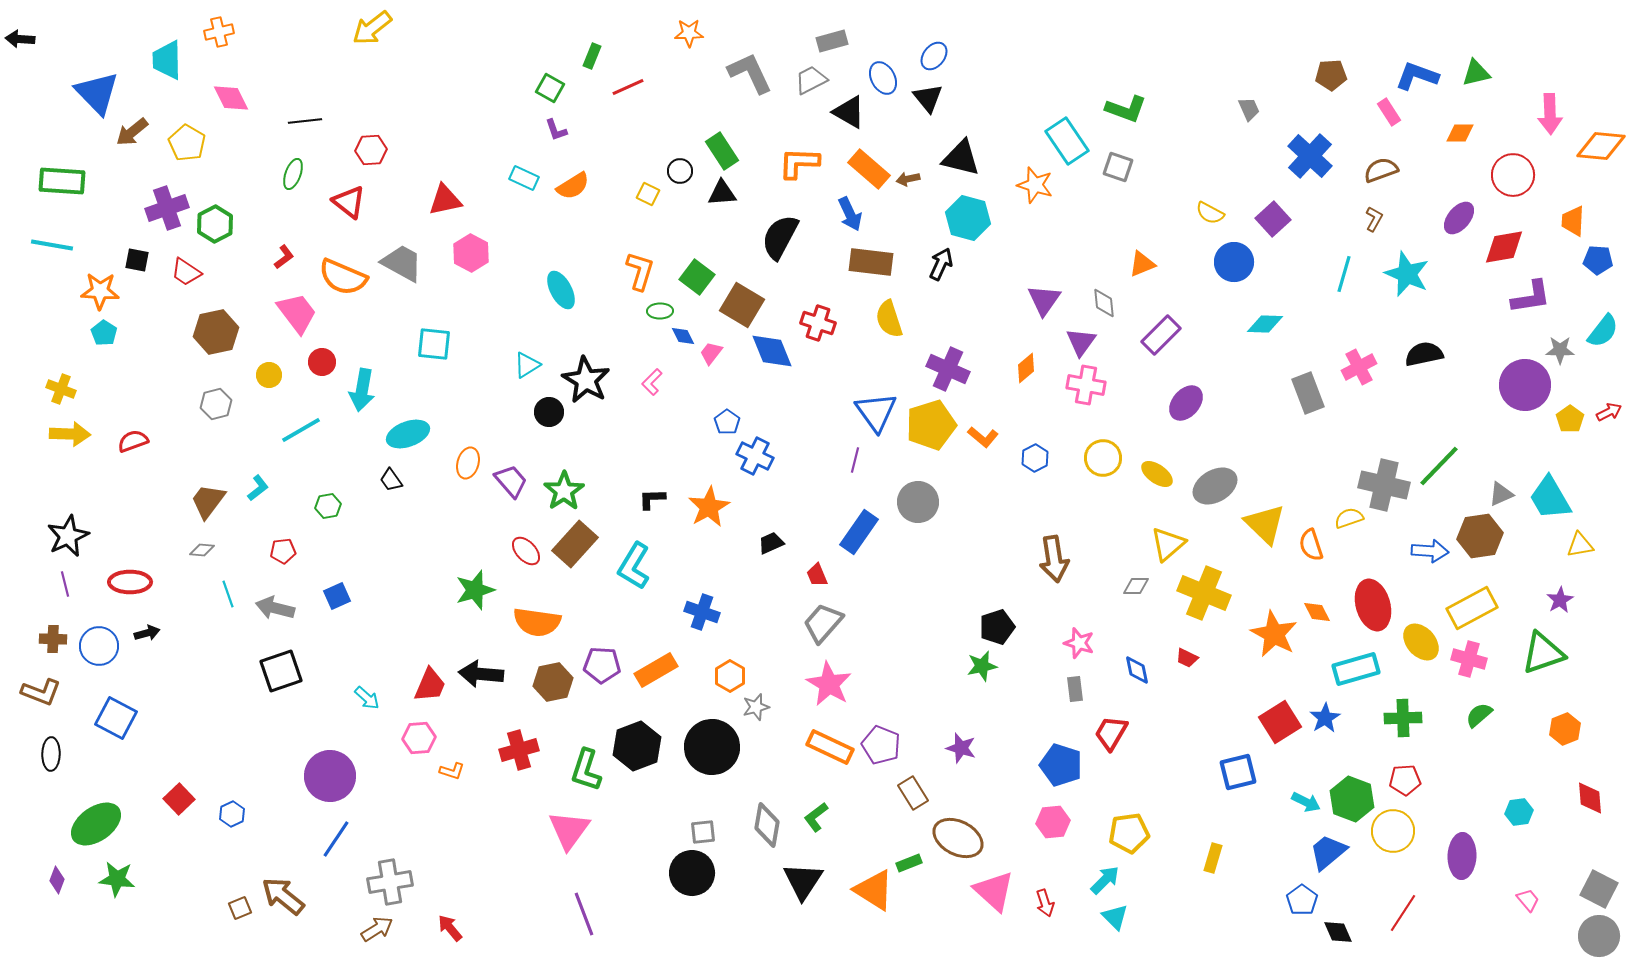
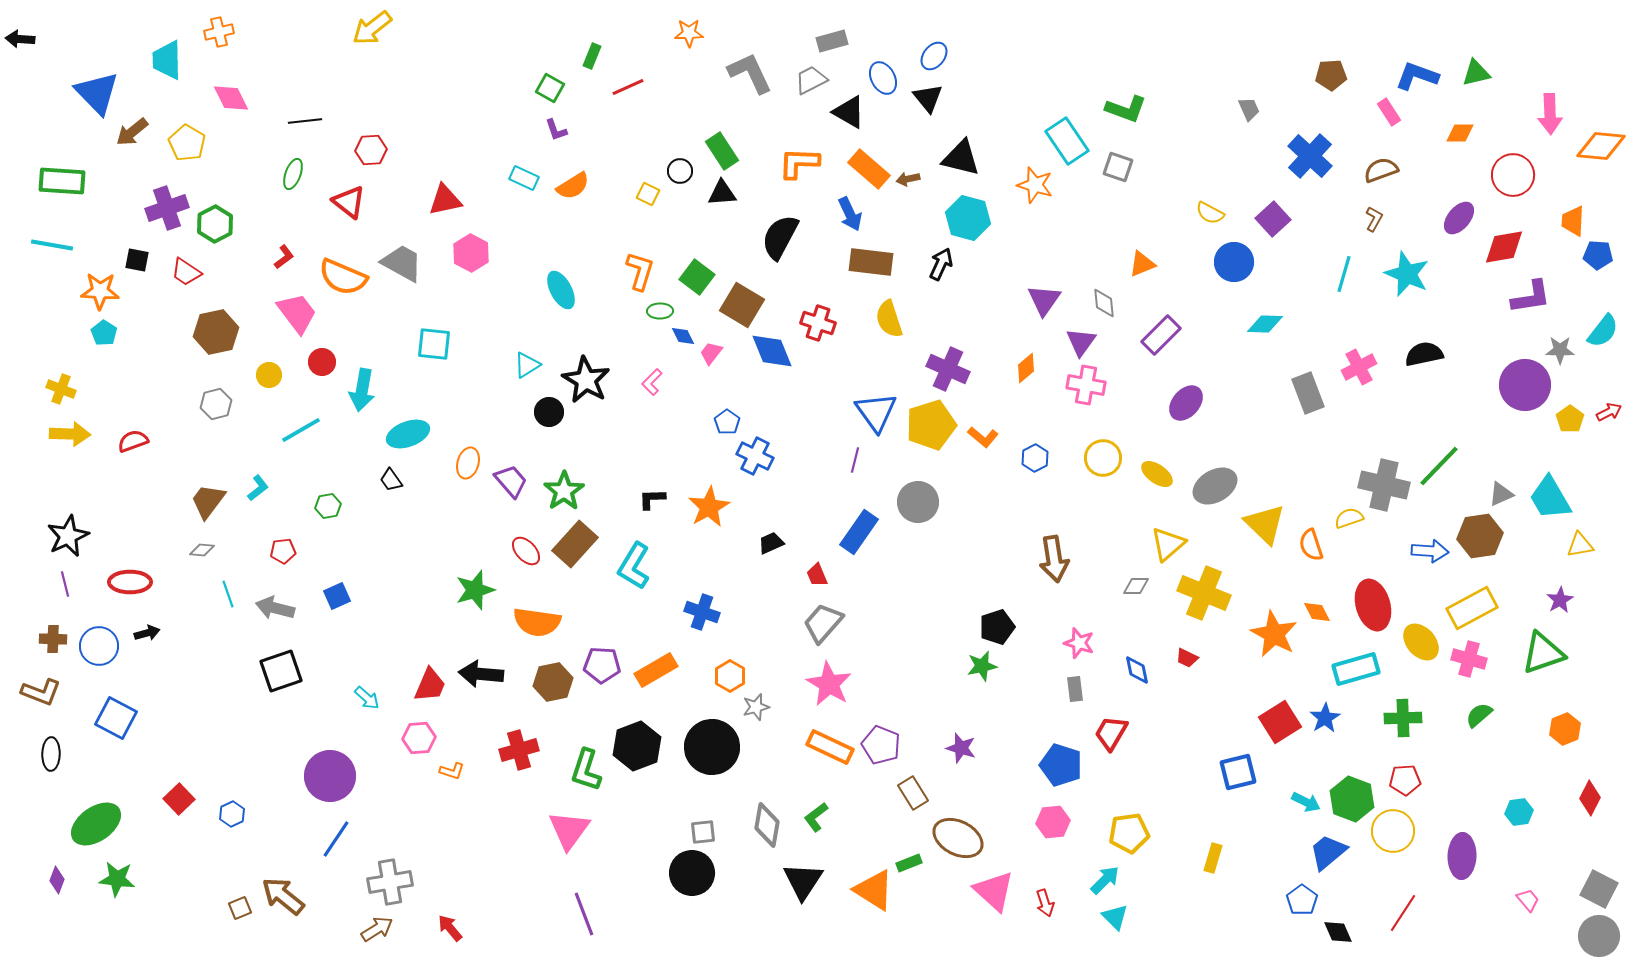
blue pentagon at (1598, 260): moved 5 px up
red diamond at (1590, 798): rotated 32 degrees clockwise
